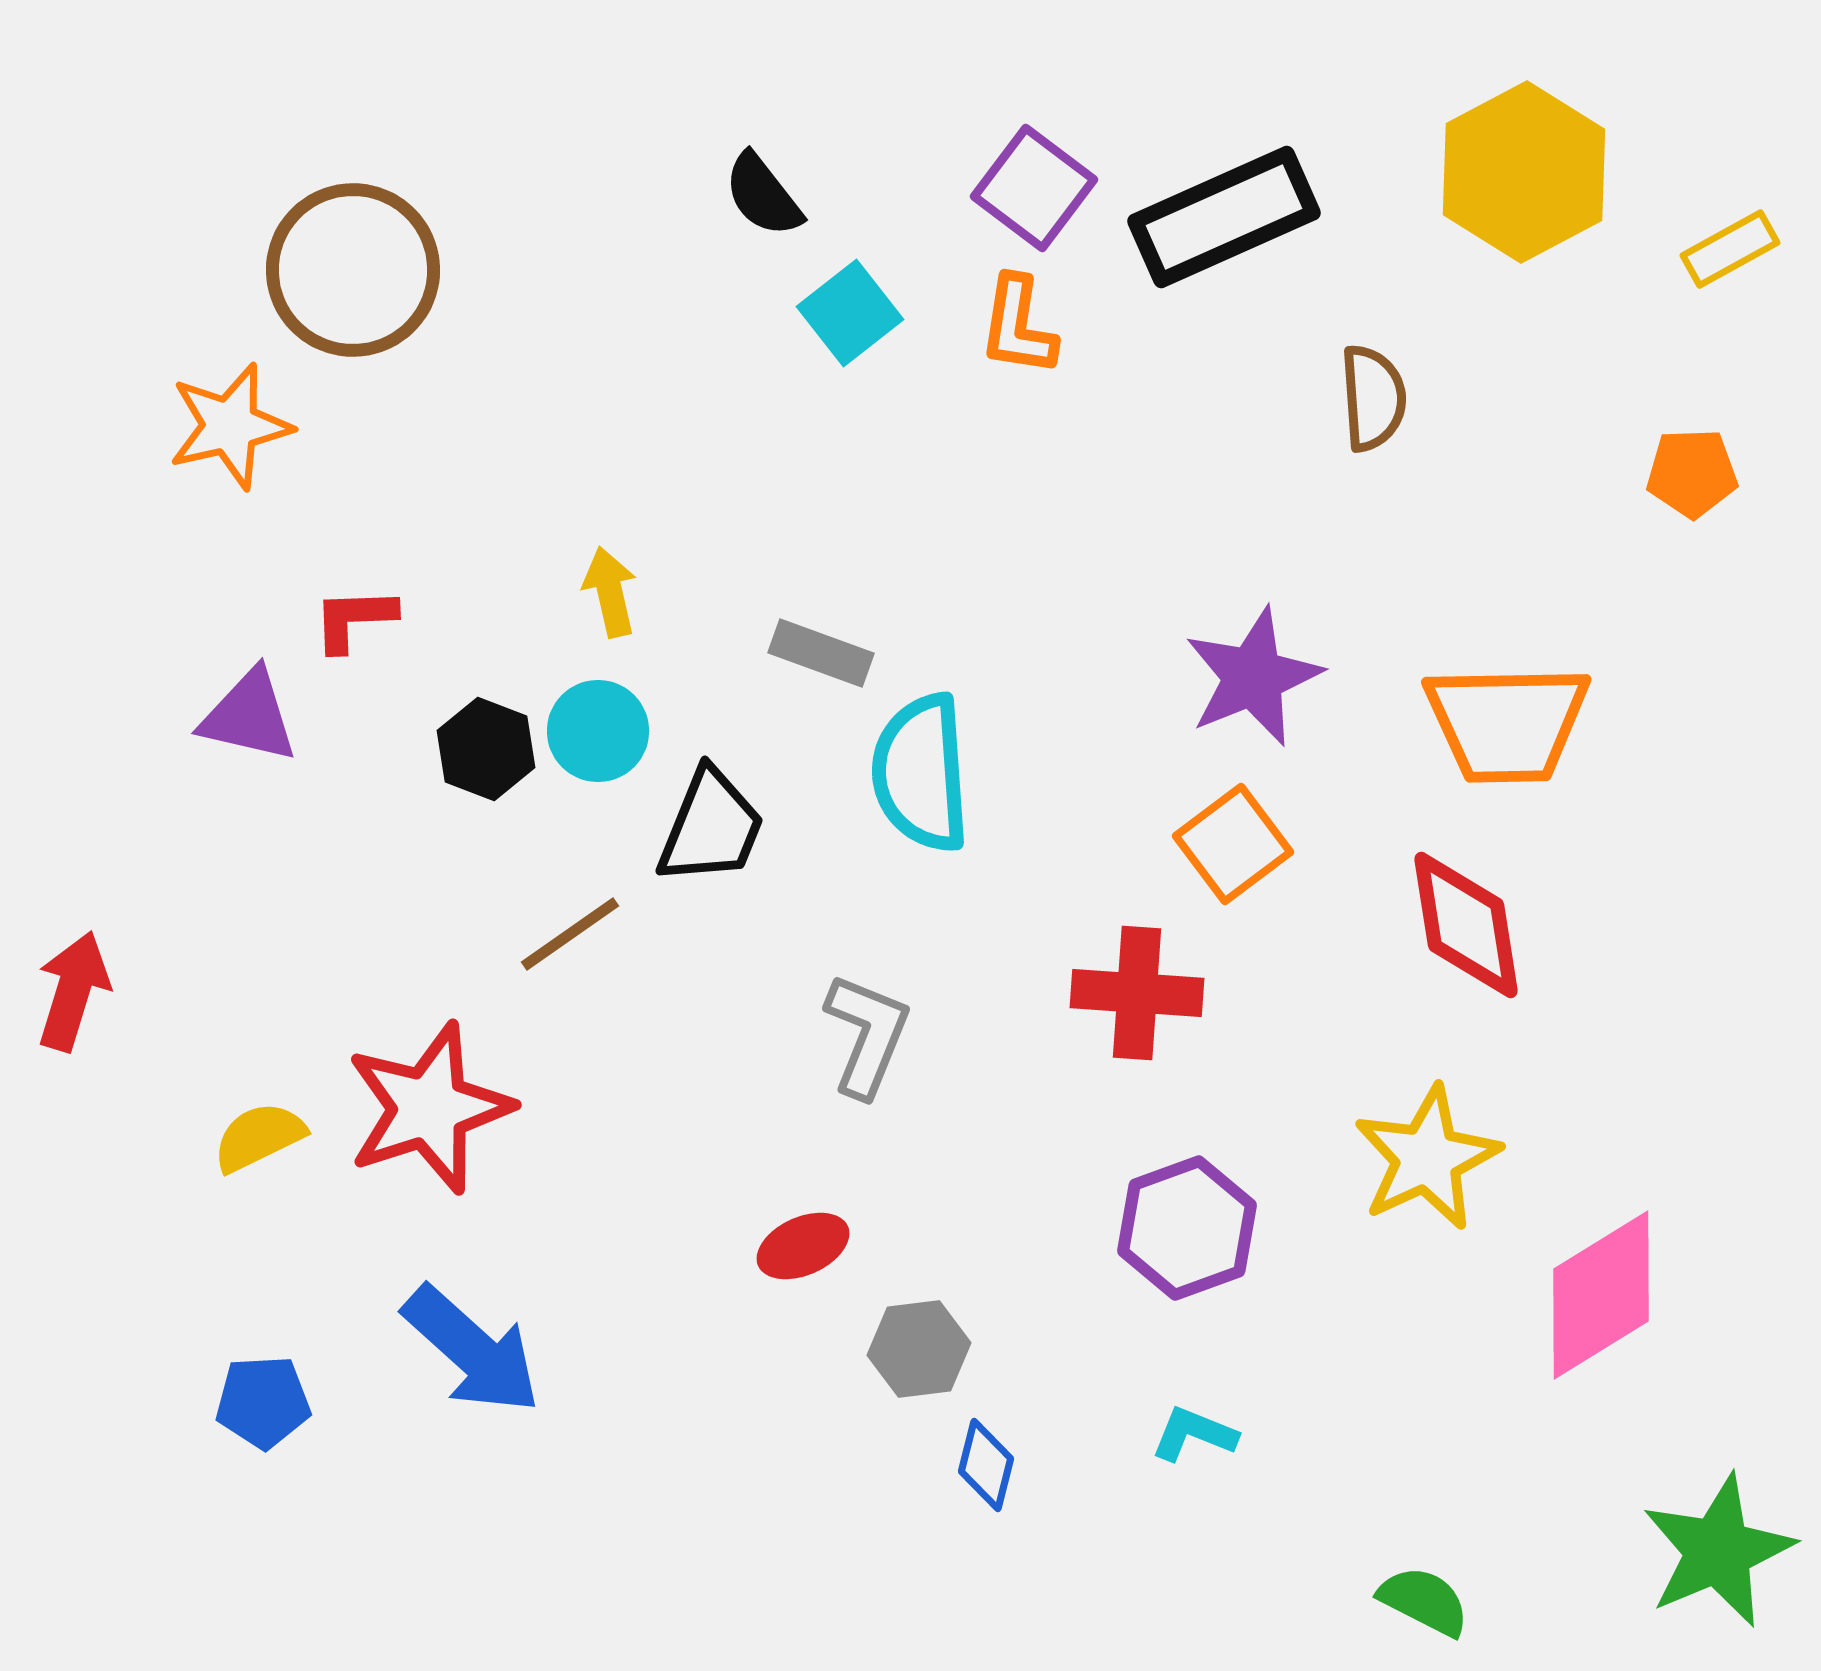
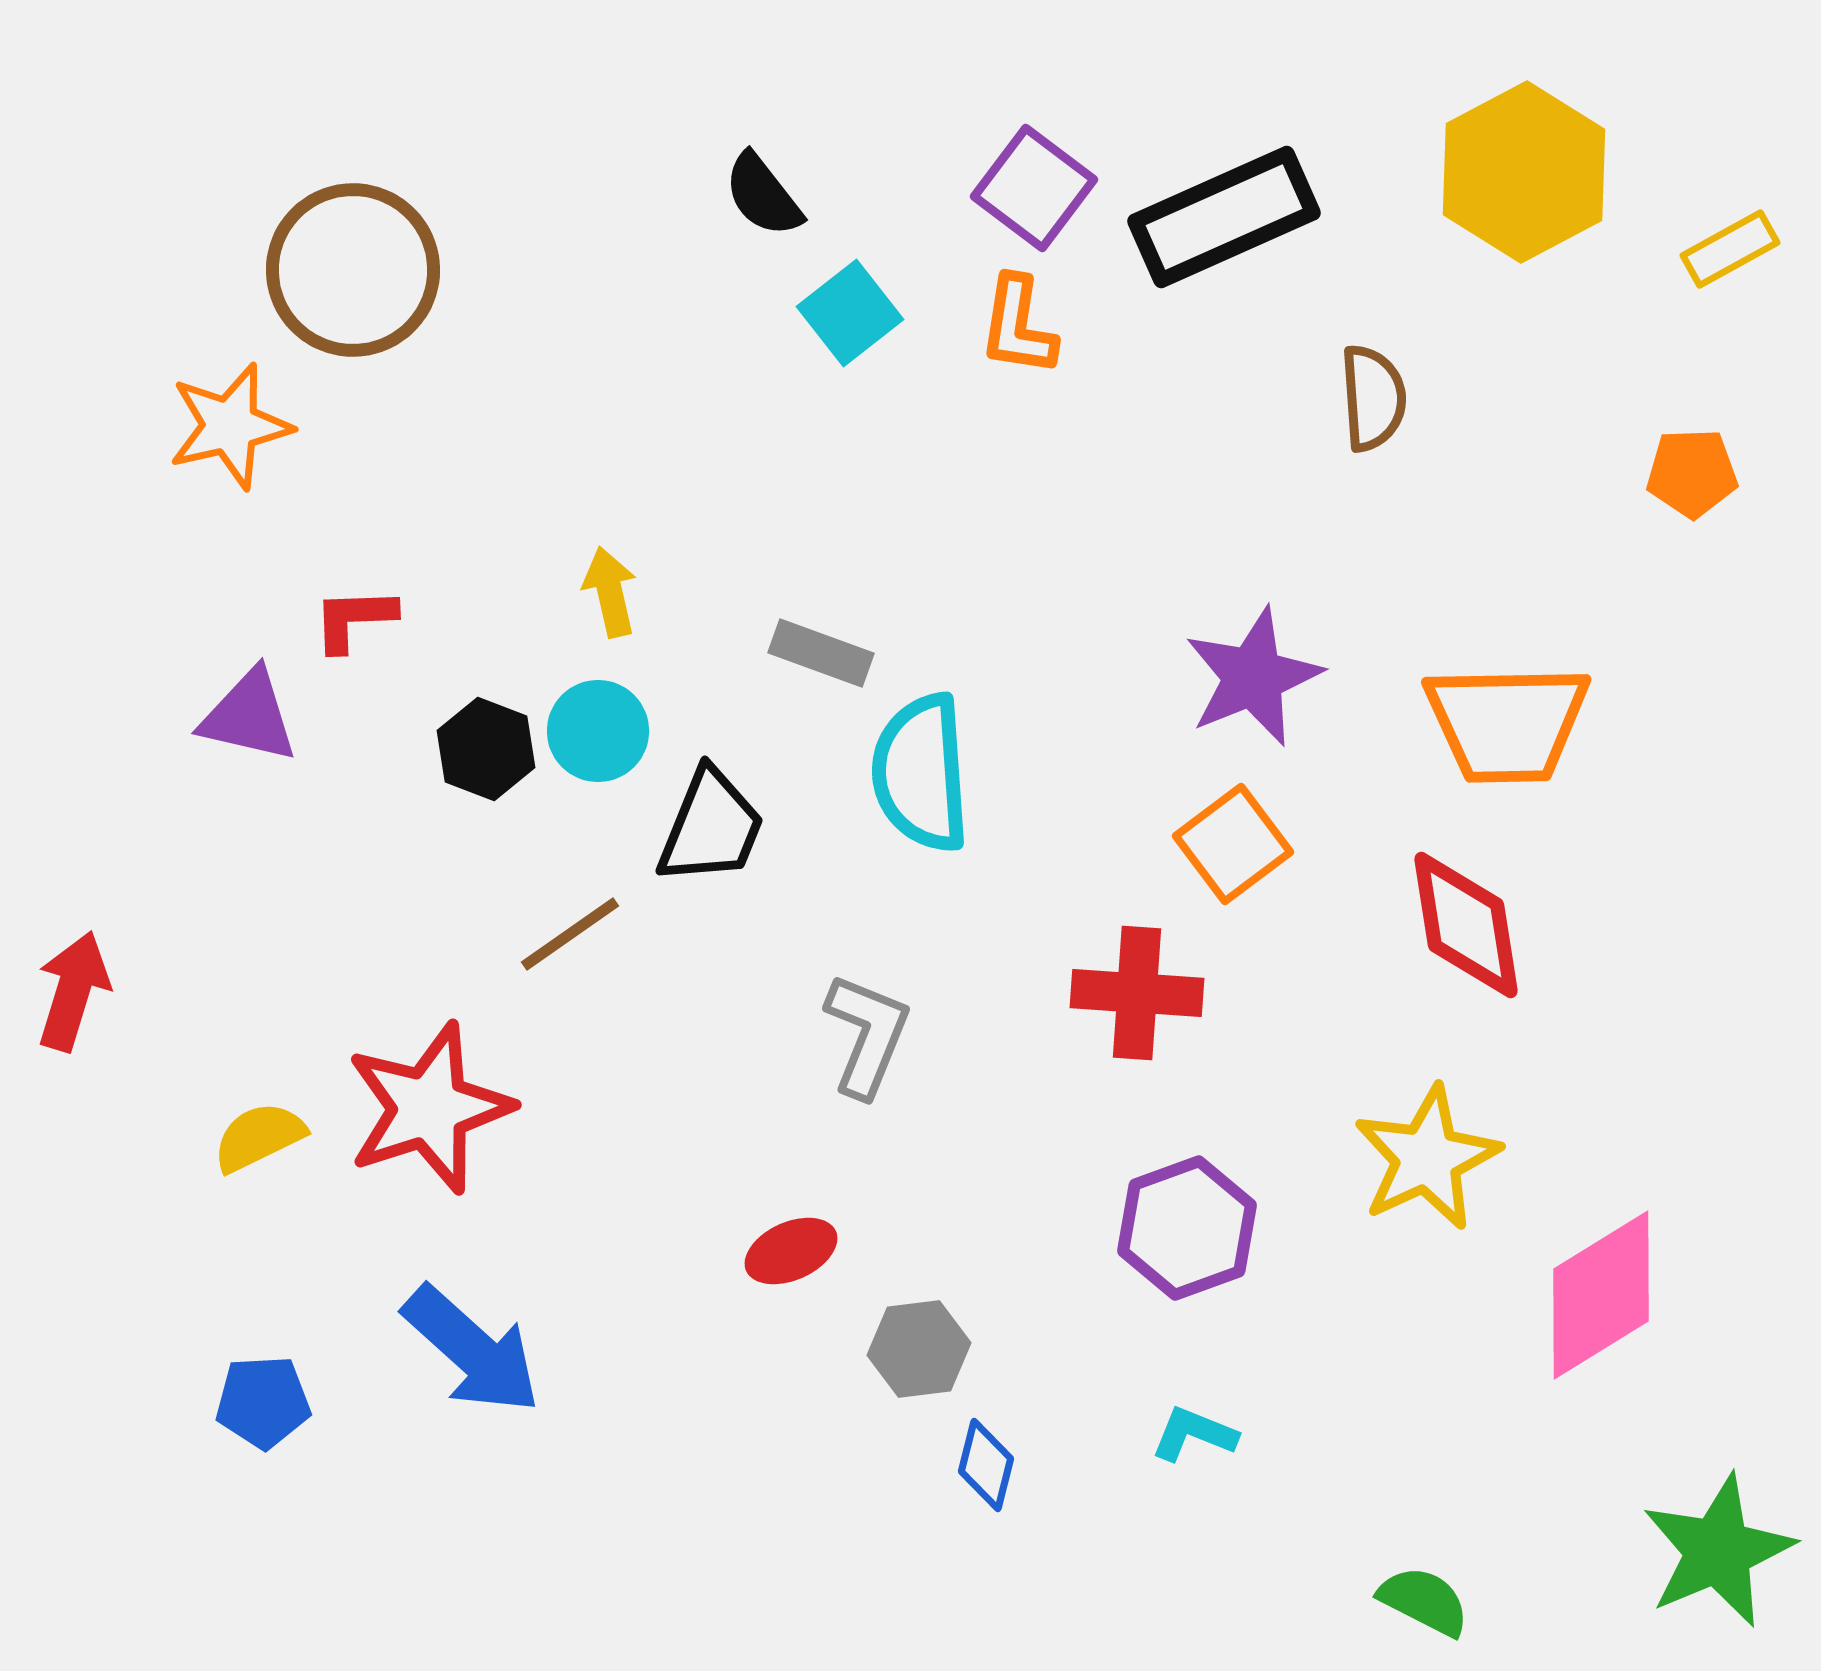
red ellipse: moved 12 px left, 5 px down
